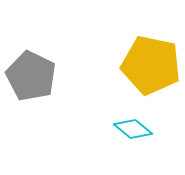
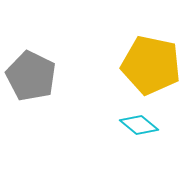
cyan diamond: moved 6 px right, 4 px up
